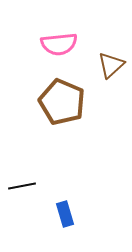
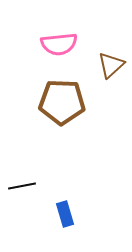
brown pentagon: rotated 21 degrees counterclockwise
